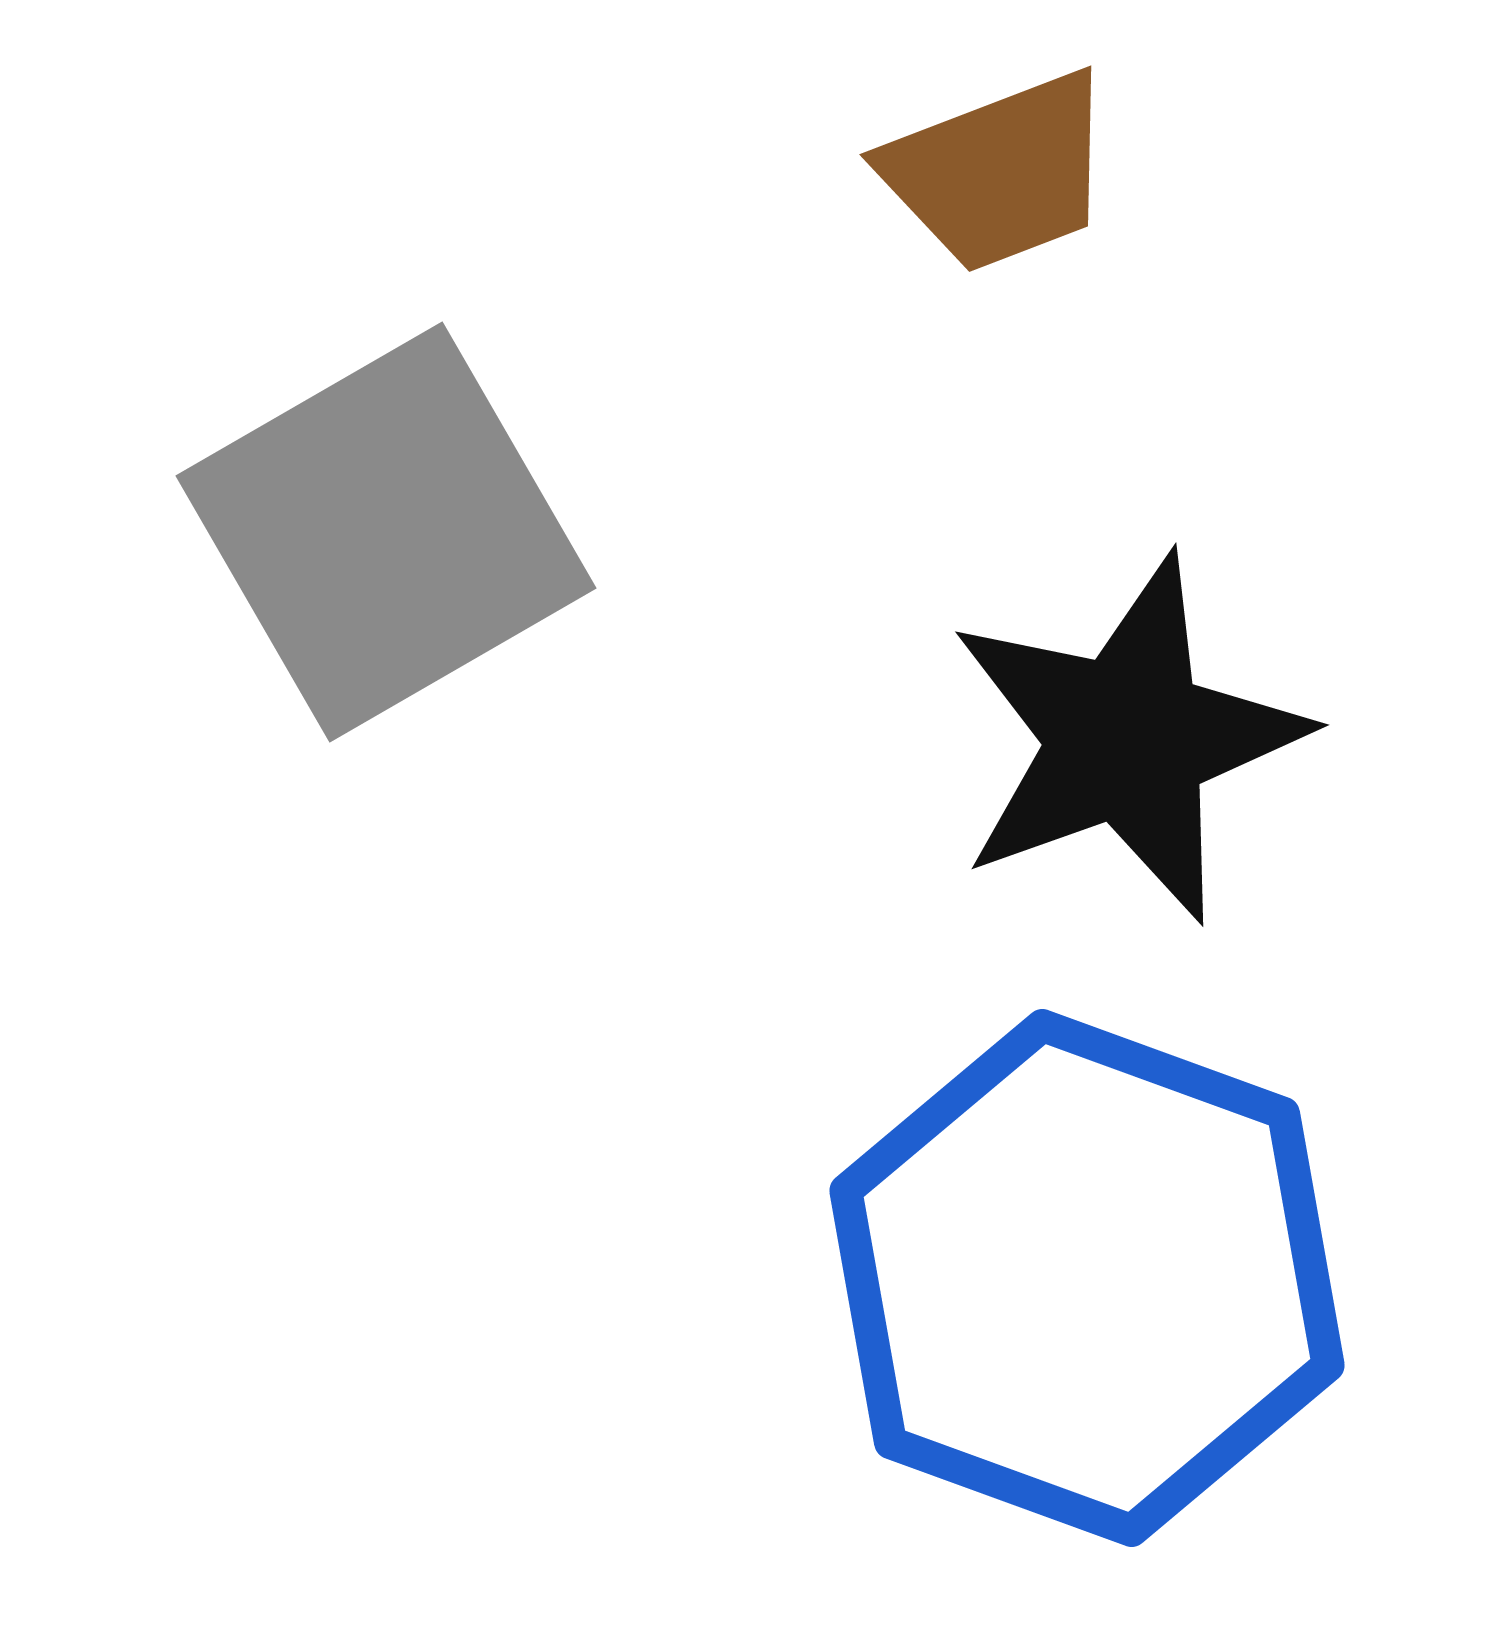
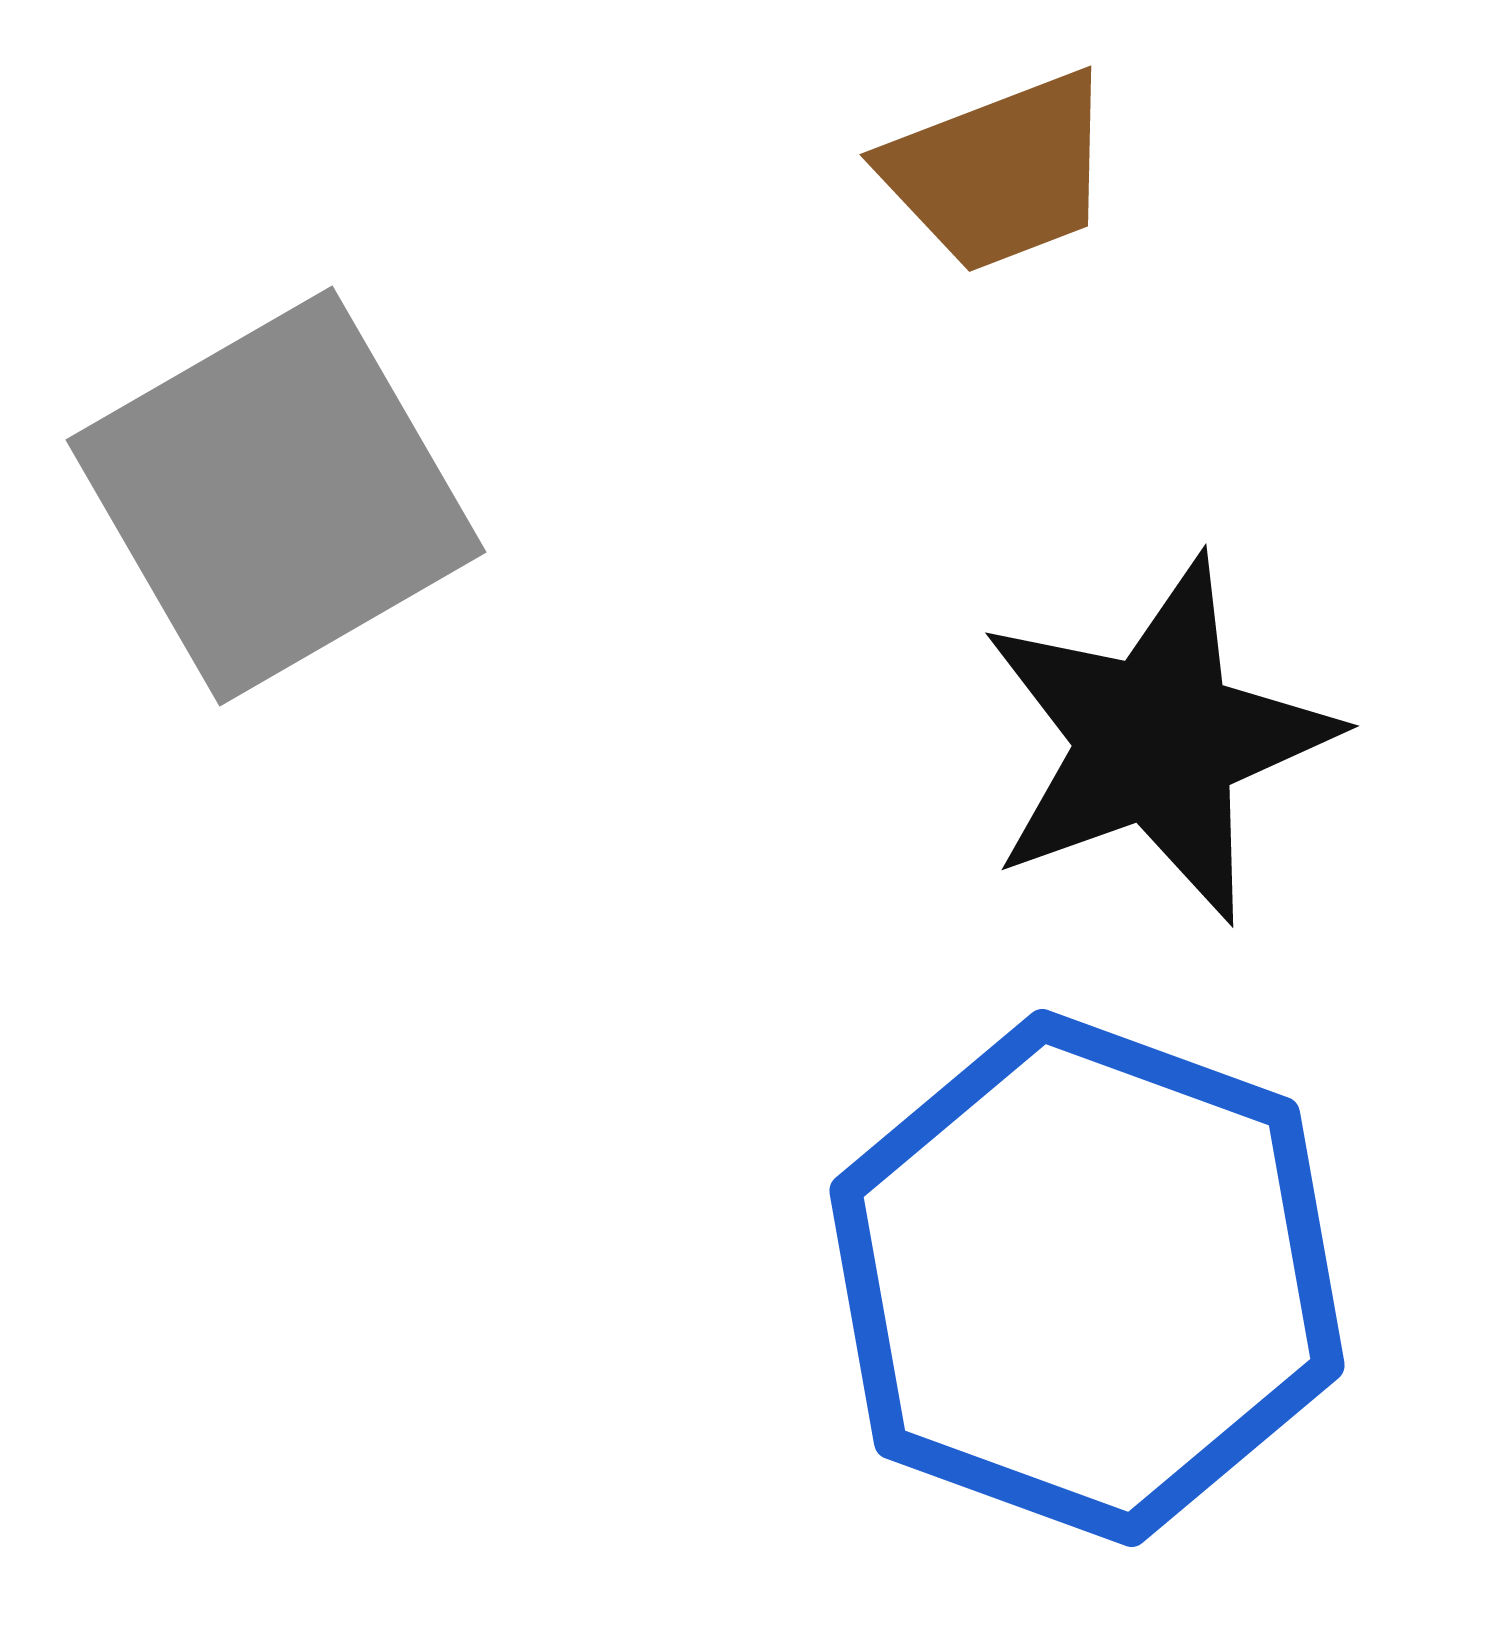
gray square: moved 110 px left, 36 px up
black star: moved 30 px right, 1 px down
